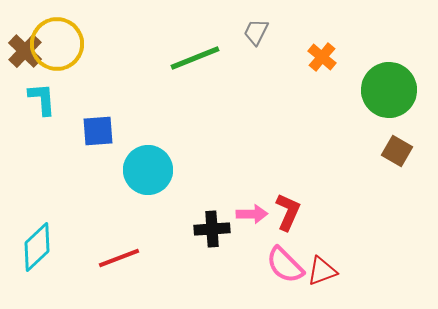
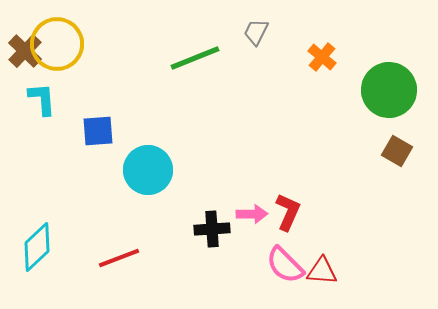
red triangle: rotated 24 degrees clockwise
